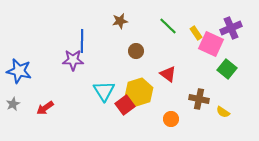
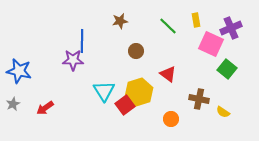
yellow rectangle: moved 13 px up; rotated 24 degrees clockwise
